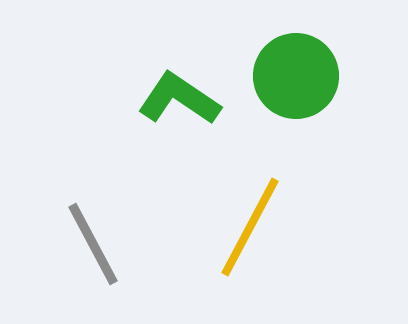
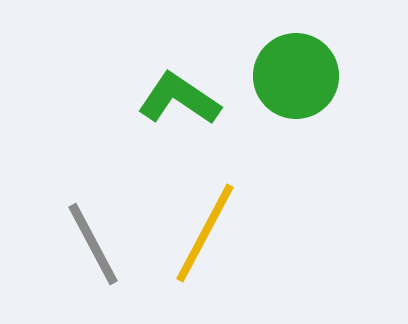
yellow line: moved 45 px left, 6 px down
